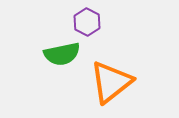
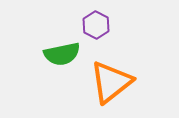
purple hexagon: moved 9 px right, 3 px down
